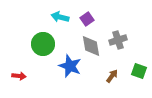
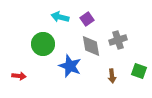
brown arrow: rotated 136 degrees clockwise
